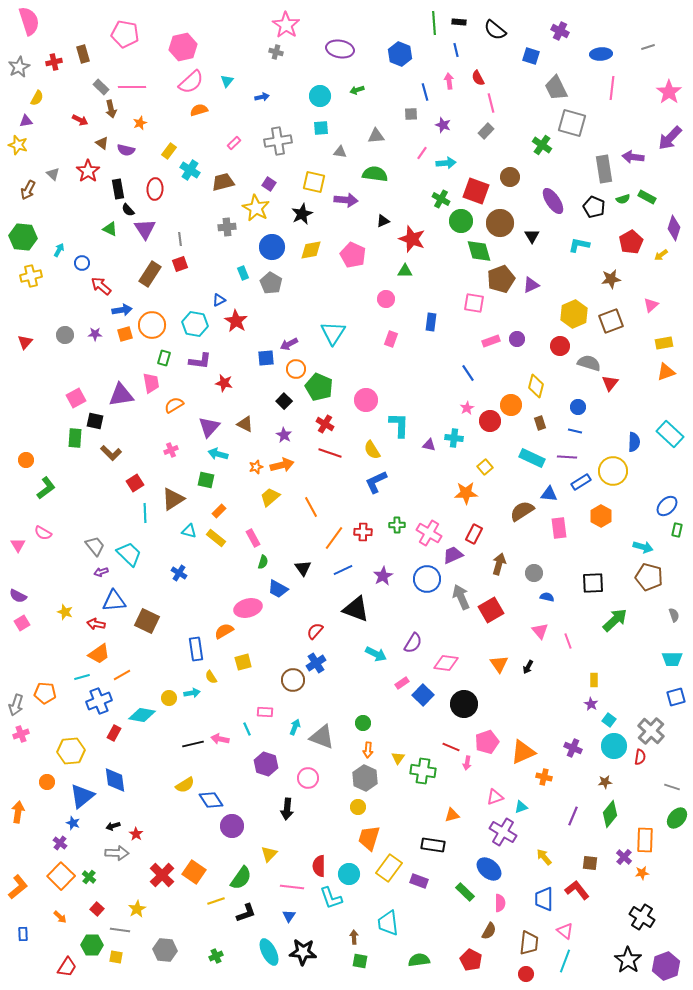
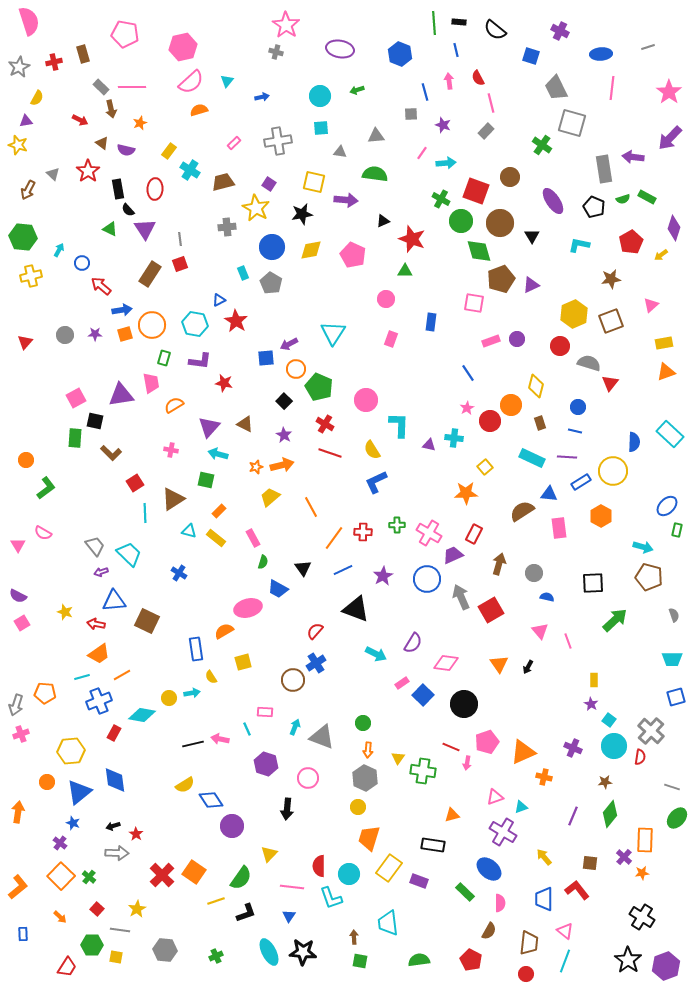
black star at (302, 214): rotated 15 degrees clockwise
pink cross at (171, 450): rotated 32 degrees clockwise
blue triangle at (82, 796): moved 3 px left, 4 px up
